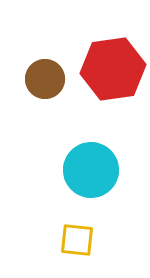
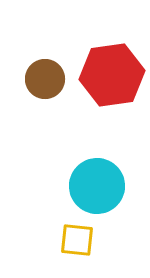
red hexagon: moved 1 px left, 6 px down
cyan circle: moved 6 px right, 16 px down
